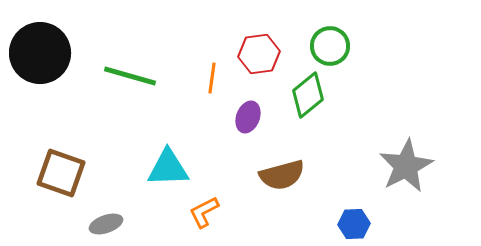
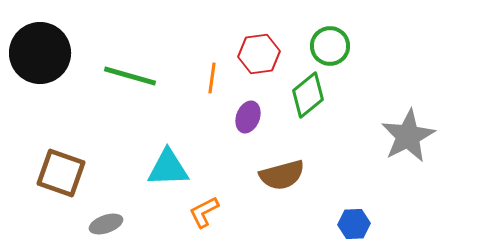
gray star: moved 2 px right, 30 px up
